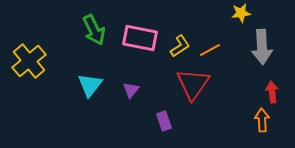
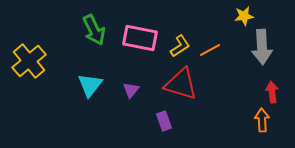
yellow star: moved 3 px right, 3 px down
red triangle: moved 12 px left; rotated 48 degrees counterclockwise
